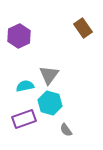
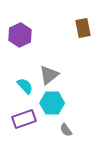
brown rectangle: rotated 24 degrees clockwise
purple hexagon: moved 1 px right, 1 px up
gray triangle: rotated 15 degrees clockwise
cyan semicircle: rotated 60 degrees clockwise
cyan hexagon: moved 2 px right; rotated 15 degrees counterclockwise
